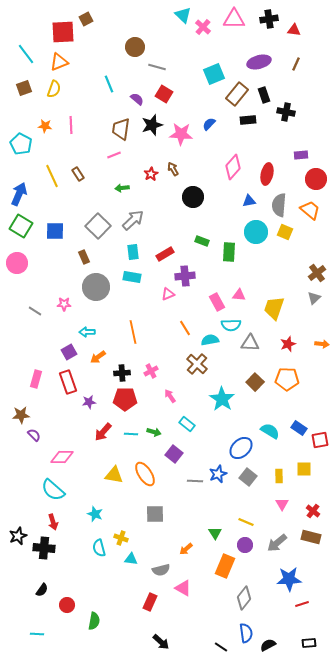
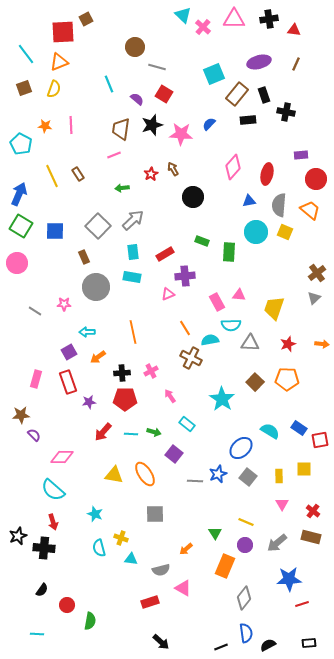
brown cross at (197, 364): moved 6 px left, 6 px up; rotated 15 degrees counterclockwise
red rectangle at (150, 602): rotated 48 degrees clockwise
green semicircle at (94, 621): moved 4 px left
black line at (221, 647): rotated 56 degrees counterclockwise
